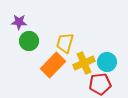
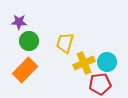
orange rectangle: moved 28 px left, 5 px down
